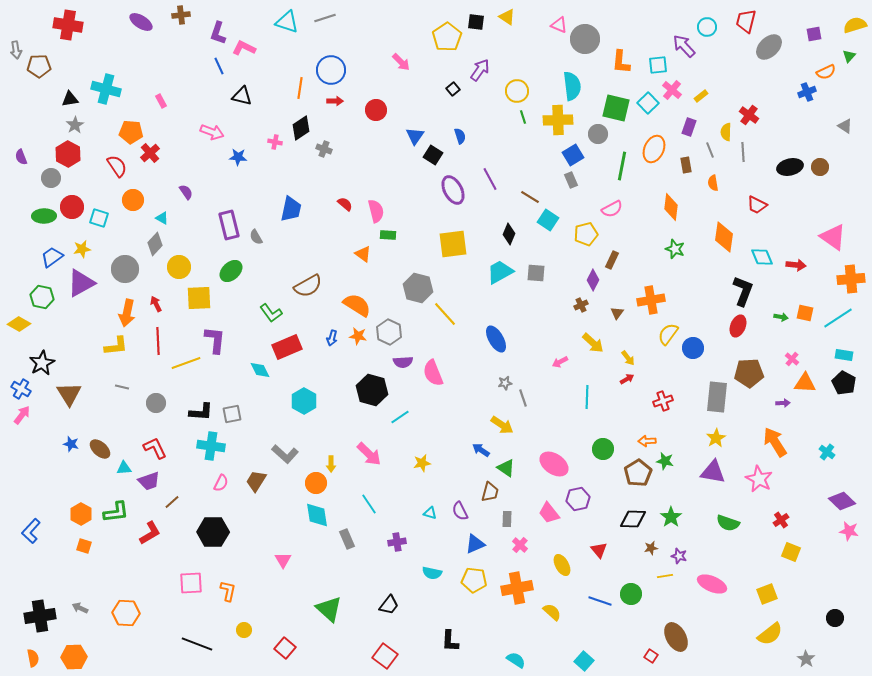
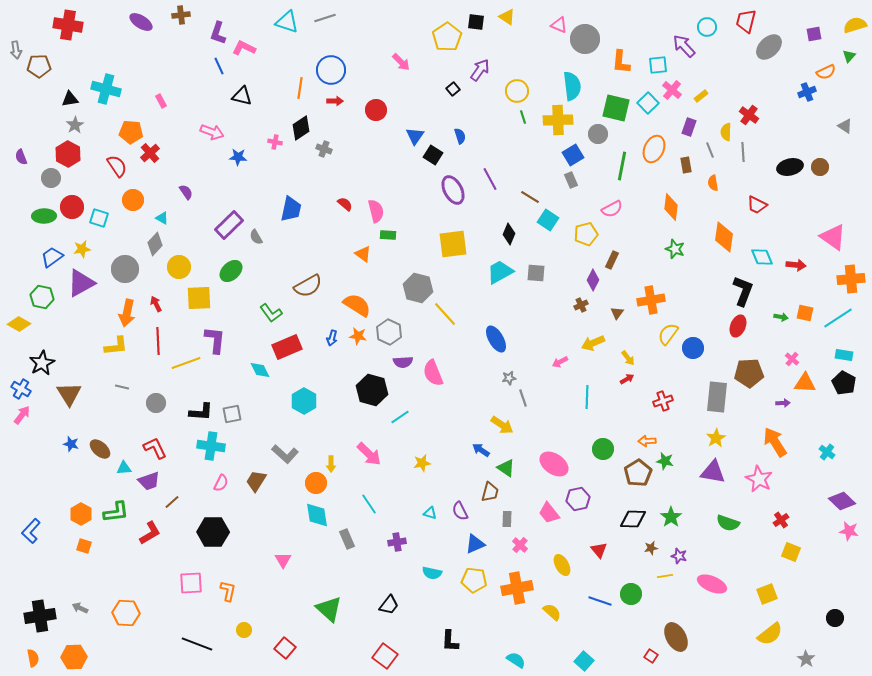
purple rectangle at (229, 225): rotated 60 degrees clockwise
yellow arrow at (593, 343): rotated 115 degrees clockwise
gray star at (505, 383): moved 4 px right, 5 px up
